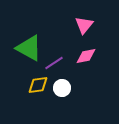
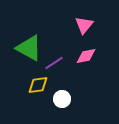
white circle: moved 11 px down
